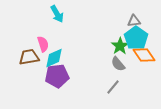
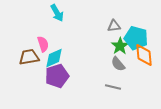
cyan arrow: moved 1 px up
gray triangle: moved 20 px left, 5 px down
cyan pentagon: rotated 20 degrees counterclockwise
orange diamond: rotated 30 degrees clockwise
purple pentagon: rotated 10 degrees counterclockwise
gray line: rotated 63 degrees clockwise
